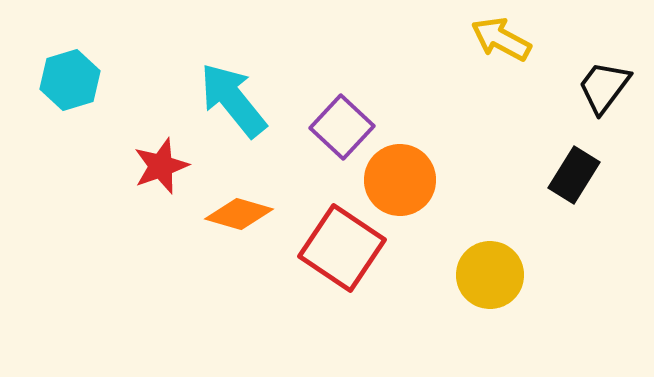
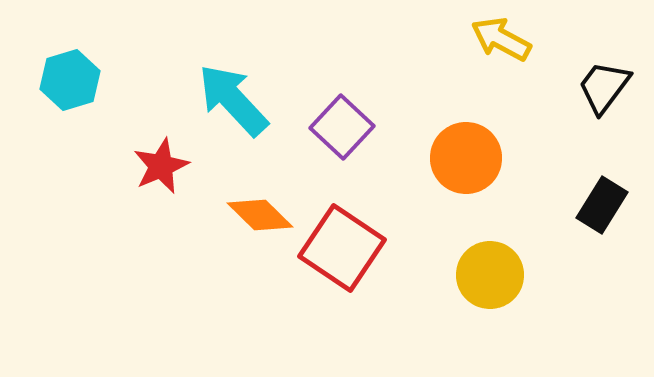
cyan arrow: rotated 4 degrees counterclockwise
red star: rotated 4 degrees counterclockwise
black rectangle: moved 28 px right, 30 px down
orange circle: moved 66 px right, 22 px up
orange diamond: moved 21 px right, 1 px down; rotated 28 degrees clockwise
